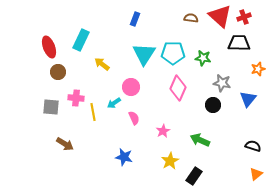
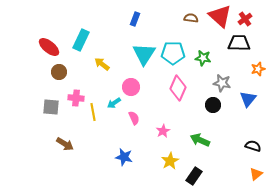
red cross: moved 1 px right, 2 px down; rotated 16 degrees counterclockwise
red ellipse: rotated 30 degrees counterclockwise
brown circle: moved 1 px right
